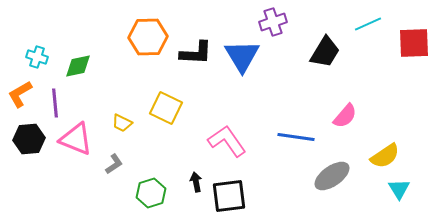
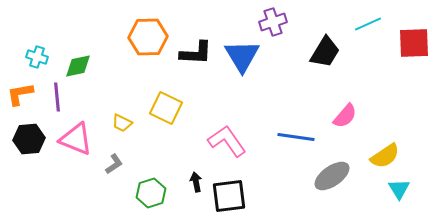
orange L-shape: rotated 20 degrees clockwise
purple line: moved 2 px right, 6 px up
